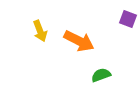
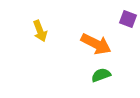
orange arrow: moved 17 px right, 3 px down
